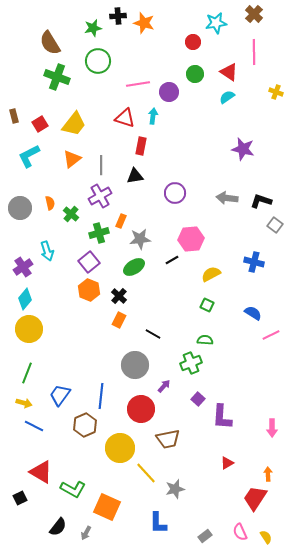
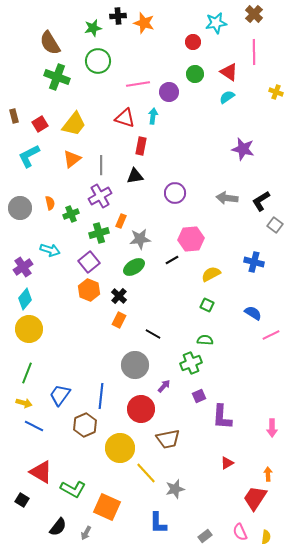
black L-shape at (261, 201): rotated 50 degrees counterclockwise
green cross at (71, 214): rotated 28 degrees clockwise
cyan arrow at (47, 251): moved 3 px right, 1 px up; rotated 54 degrees counterclockwise
purple square at (198, 399): moved 1 px right, 3 px up; rotated 24 degrees clockwise
black square at (20, 498): moved 2 px right, 2 px down; rotated 32 degrees counterclockwise
yellow semicircle at (266, 537): rotated 40 degrees clockwise
